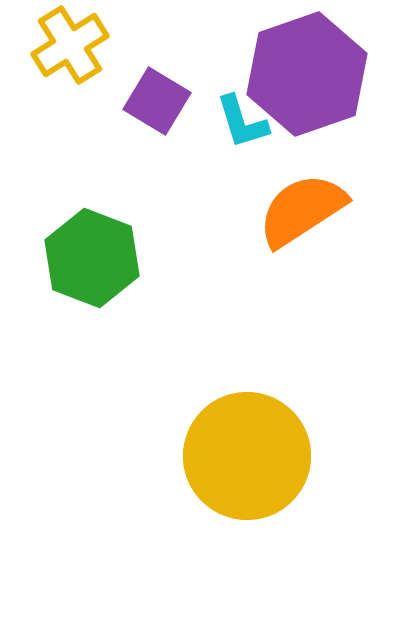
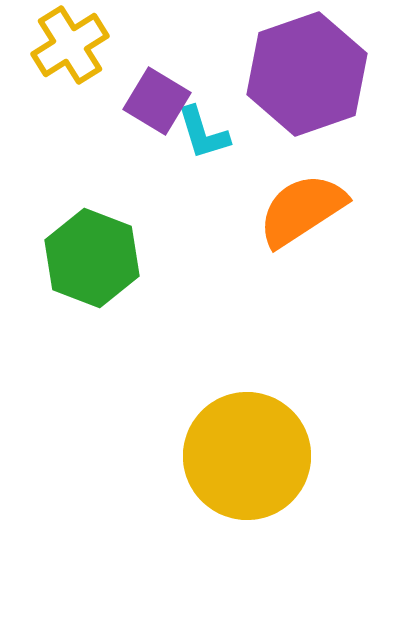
cyan L-shape: moved 39 px left, 11 px down
